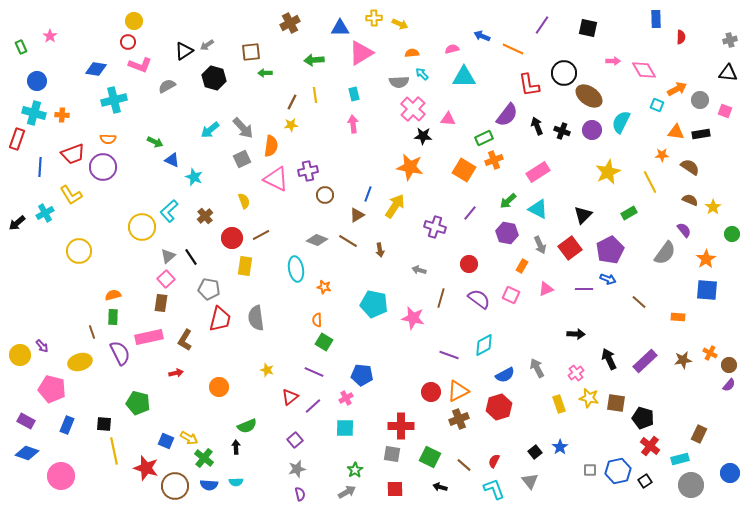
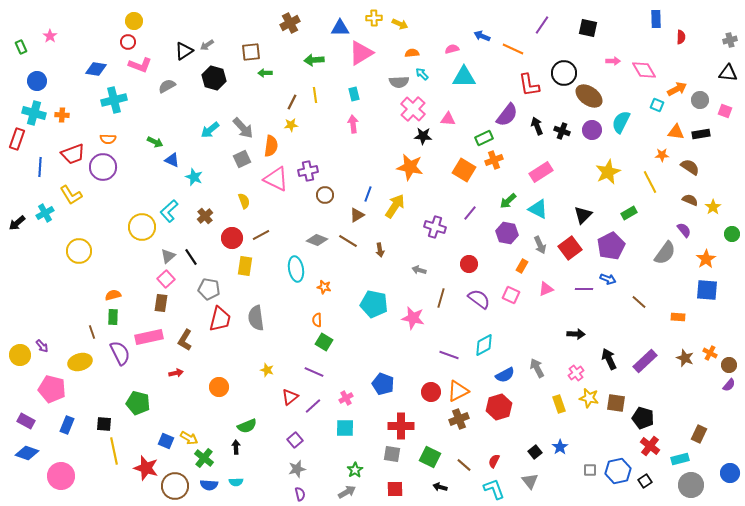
pink rectangle at (538, 172): moved 3 px right
purple pentagon at (610, 250): moved 1 px right, 4 px up
brown star at (683, 360): moved 2 px right, 2 px up; rotated 30 degrees clockwise
blue pentagon at (362, 375): moved 21 px right, 9 px down; rotated 15 degrees clockwise
